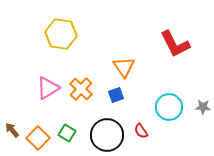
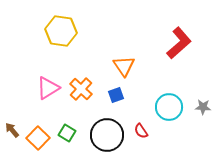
yellow hexagon: moved 3 px up
red L-shape: moved 4 px right, 1 px up; rotated 104 degrees counterclockwise
orange triangle: moved 1 px up
